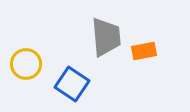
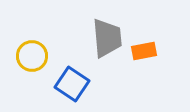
gray trapezoid: moved 1 px right, 1 px down
yellow circle: moved 6 px right, 8 px up
